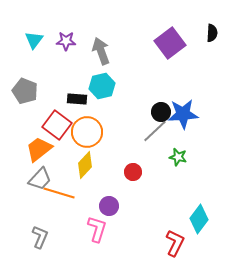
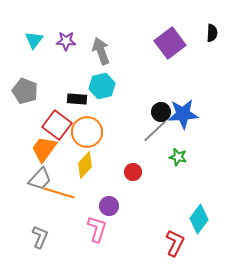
orange trapezoid: moved 5 px right; rotated 16 degrees counterclockwise
